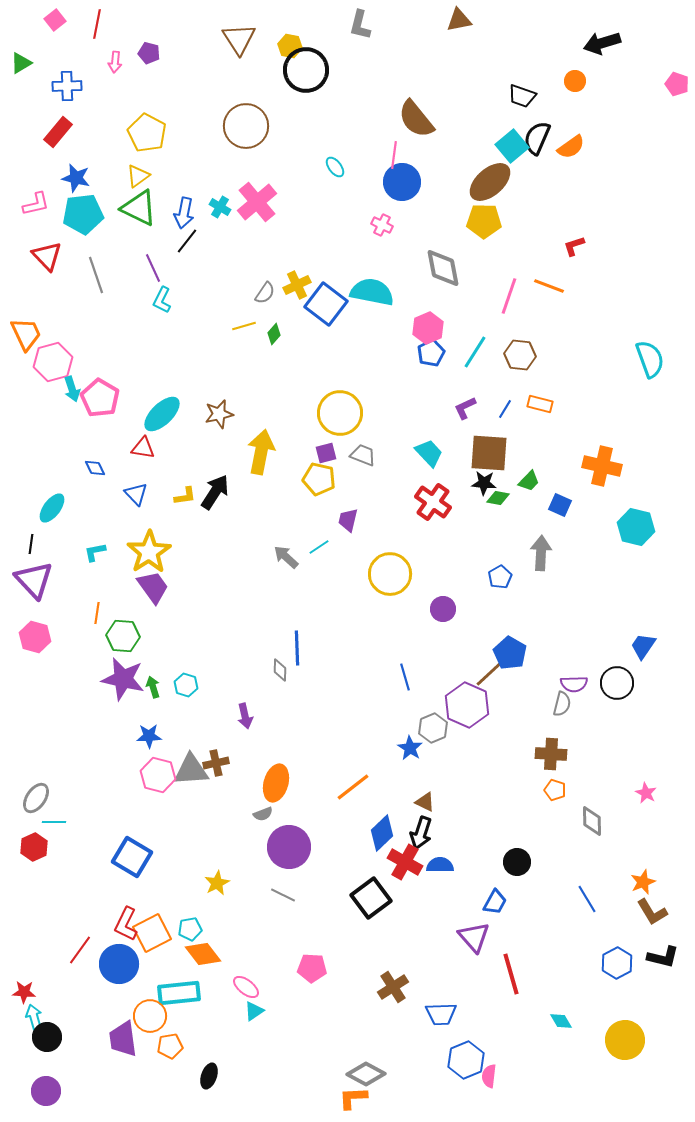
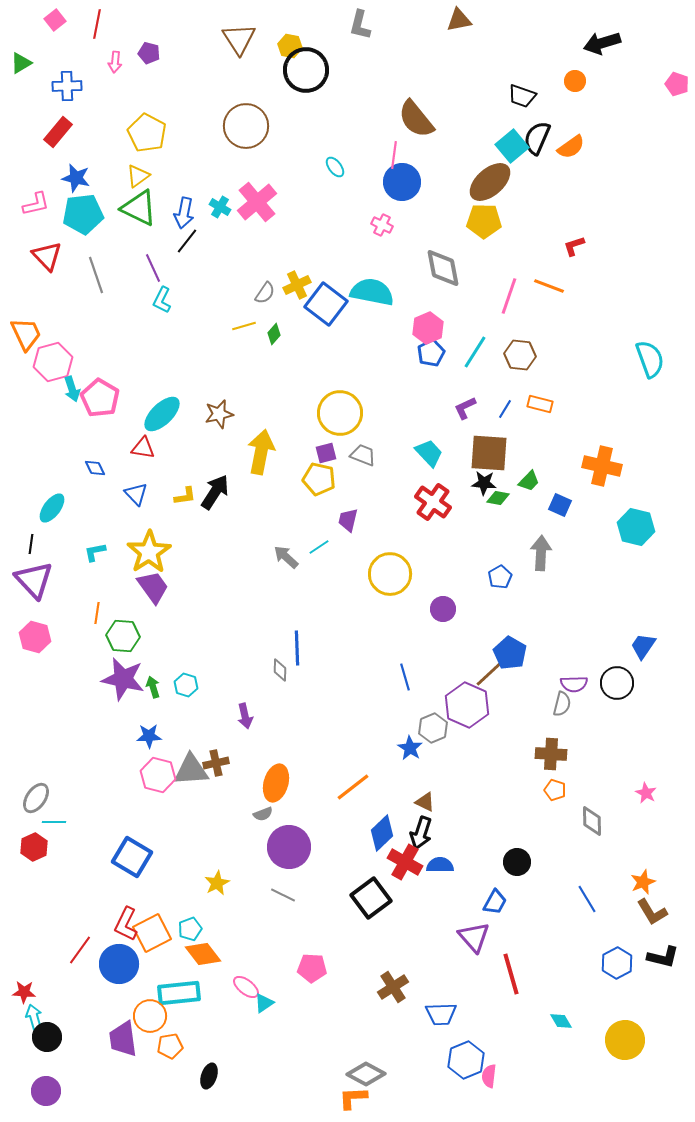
cyan pentagon at (190, 929): rotated 10 degrees counterclockwise
cyan triangle at (254, 1011): moved 10 px right, 8 px up
